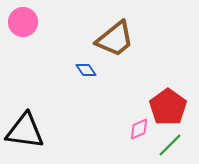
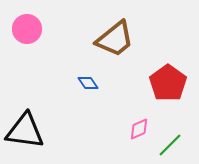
pink circle: moved 4 px right, 7 px down
blue diamond: moved 2 px right, 13 px down
red pentagon: moved 24 px up
